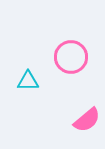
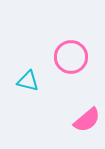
cyan triangle: rotated 15 degrees clockwise
